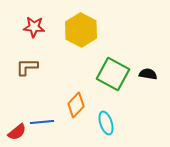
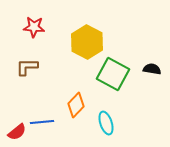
yellow hexagon: moved 6 px right, 12 px down
black semicircle: moved 4 px right, 5 px up
